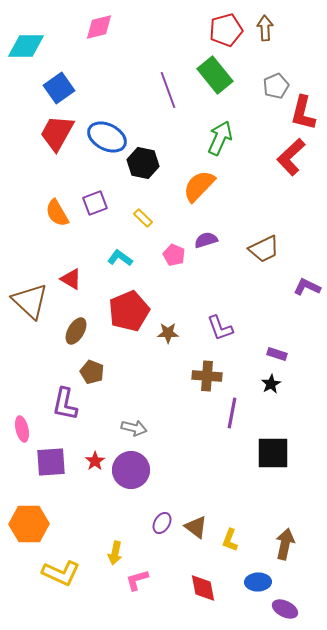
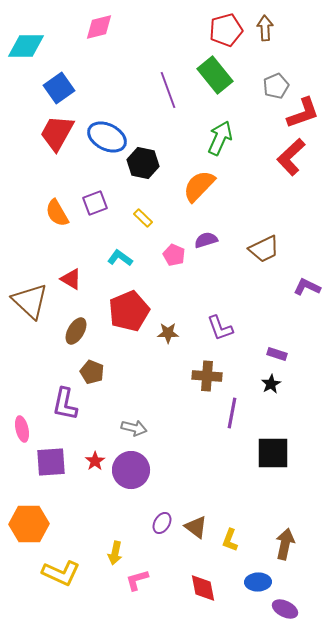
red L-shape at (303, 113): rotated 123 degrees counterclockwise
